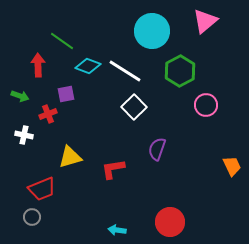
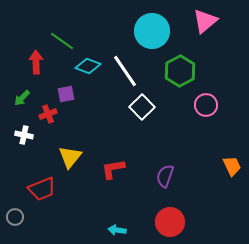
red arrow: moved 2 px left, 3 px up
white line: rotated 24 degrees clockwise
green arrow: moved 2 px right, 2 px down; rotated 114 degrees clockwise
white square: moved 8 px right
purple semicircle: moved 8 px right, 27 px down
yellow triangle: rotated 35 degrees counterclockwise
gray circle: moved 17 px left
